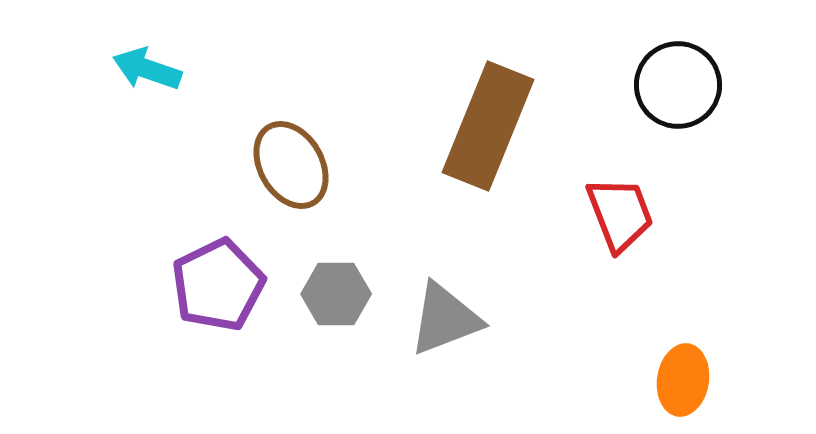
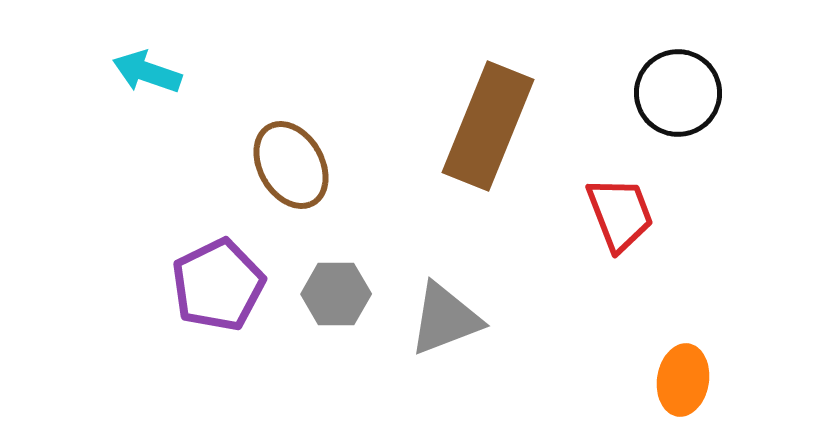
cyan arrow: moved 3 px down
black circle: moved 8 px down
